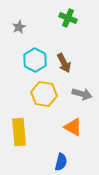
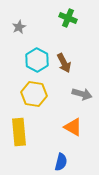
cyan hexagon: moved 2 px right
yellow hexagon: moved 10 px left
